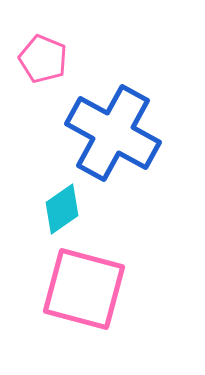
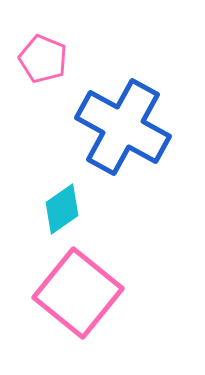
blue cross: moved 10 px right, 6 px up
pink square: moved 6 px left, 4 px down; rotated 24 degrees clockwise
